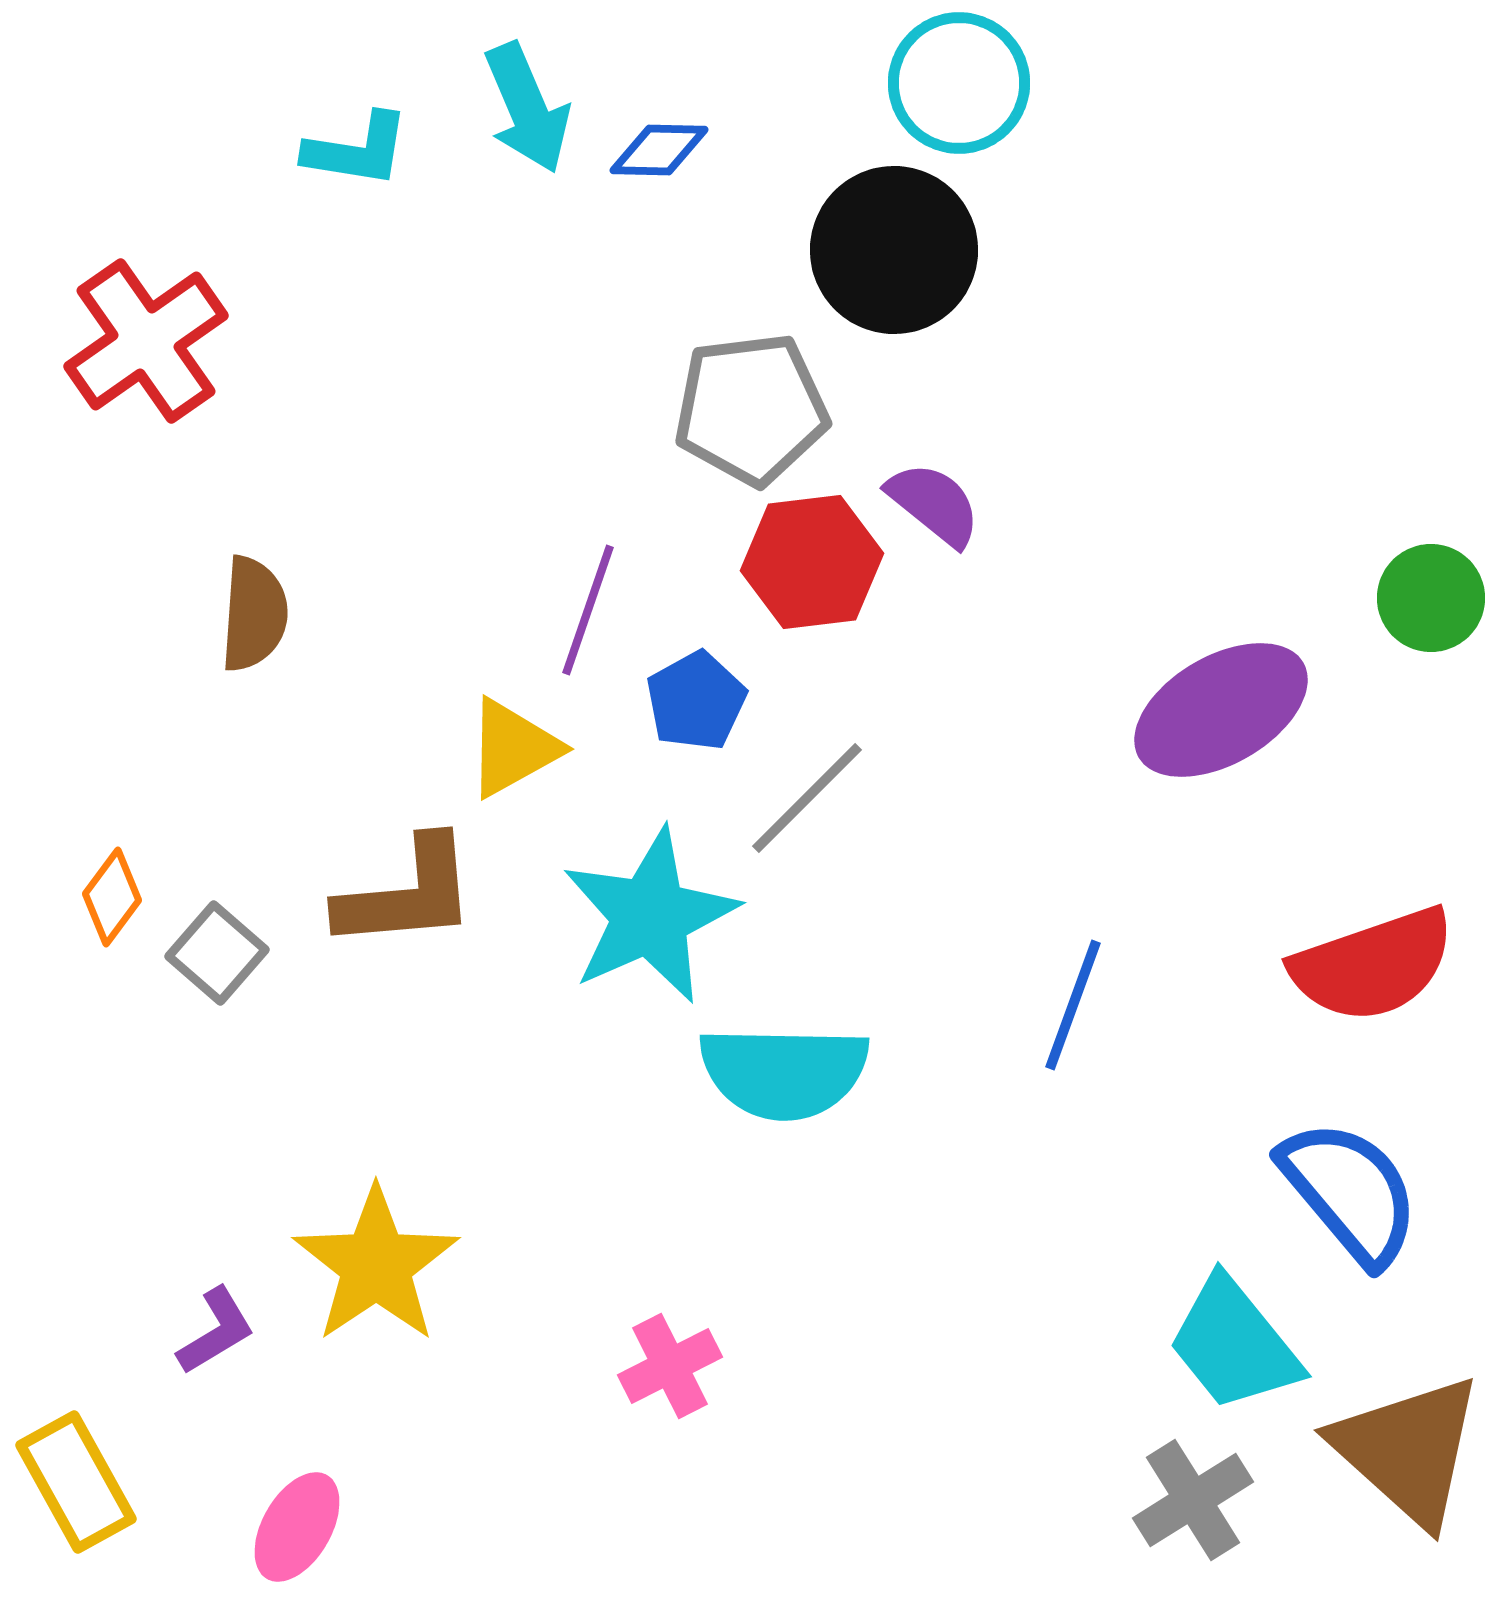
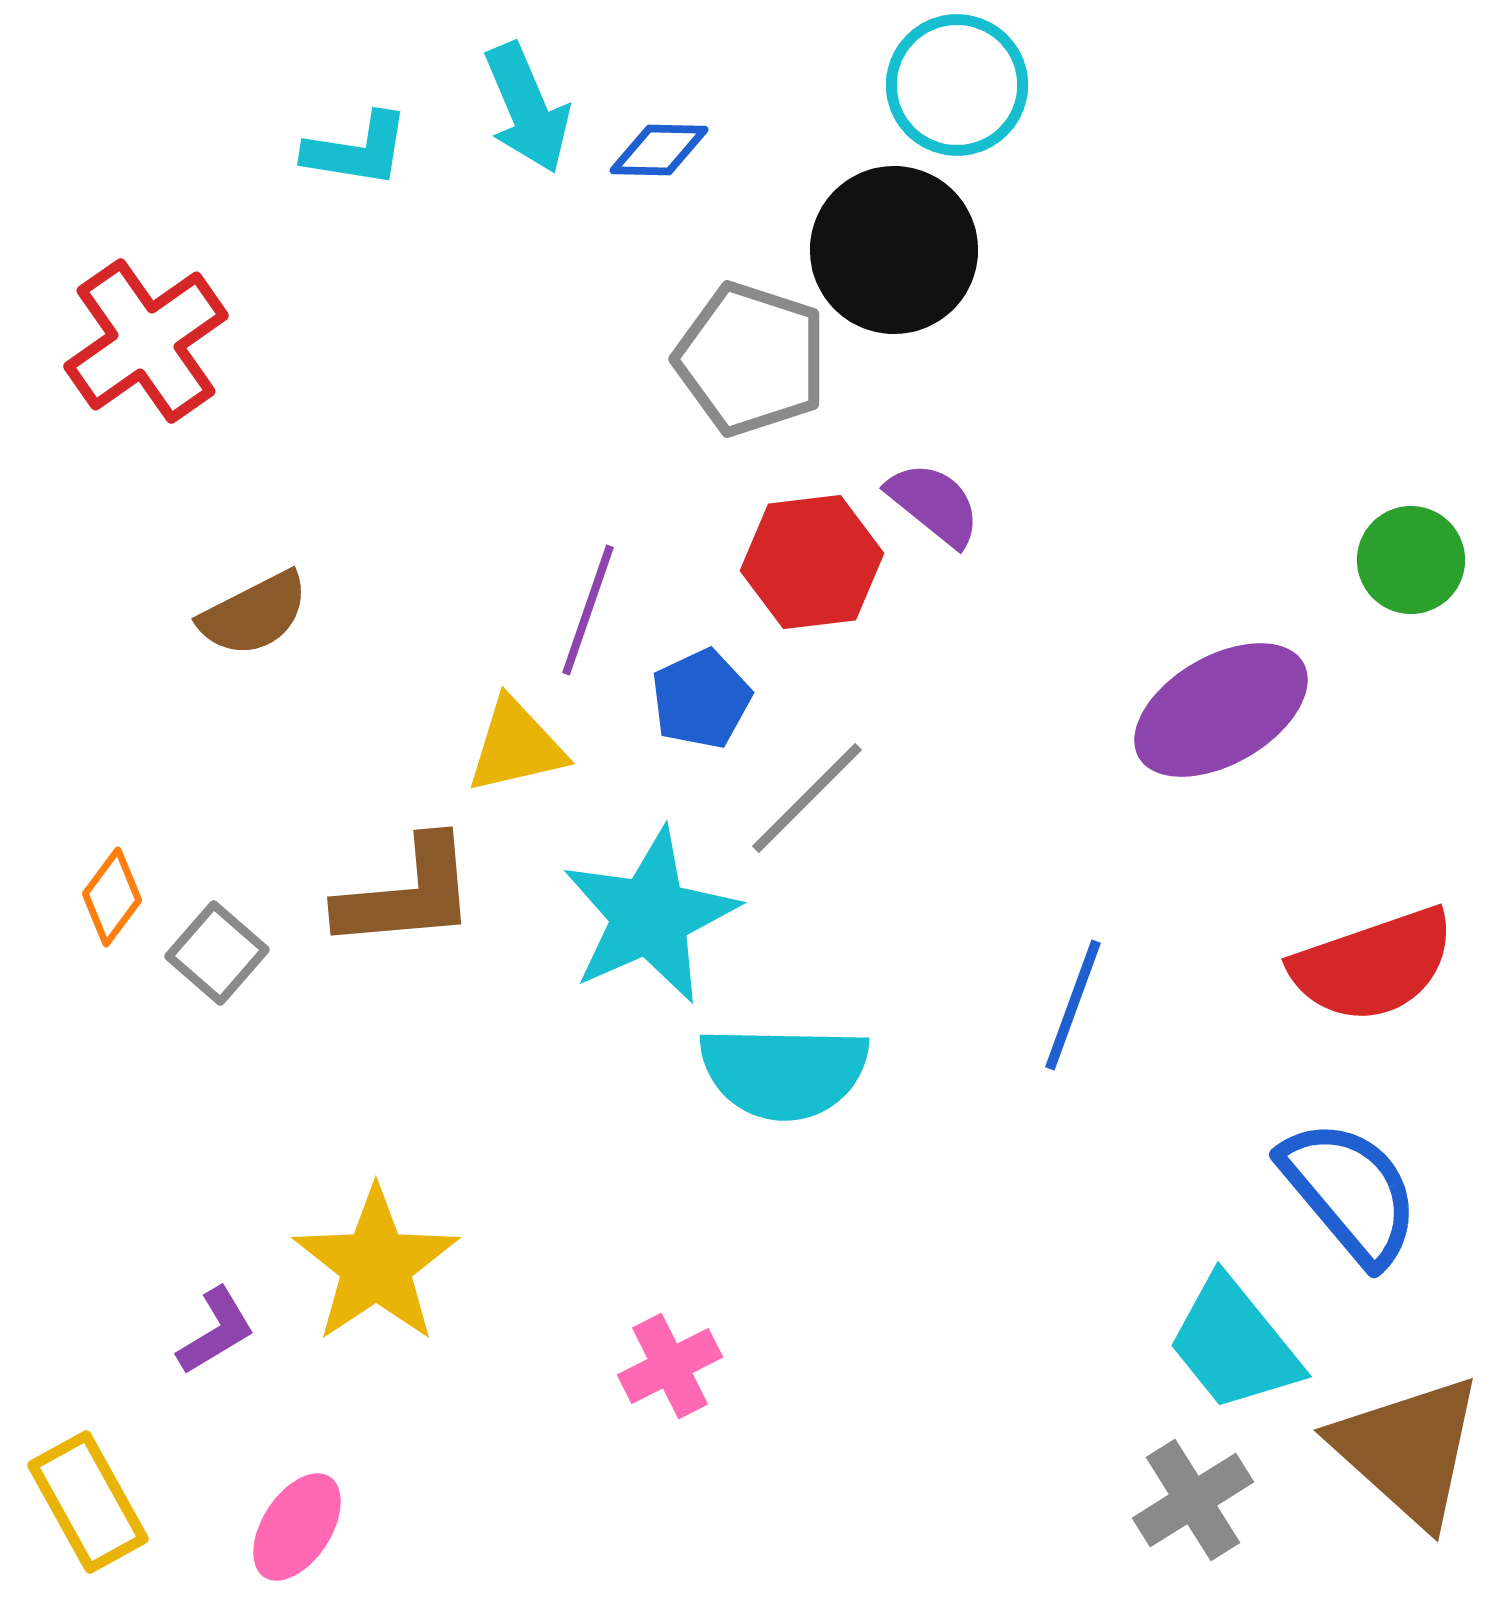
cyan circle: moved 2 px left, 2 px down
gray pentagon: moved 50 px up; rotated 25 degrees clockwise
green circle: moved 20 px left, 38 px up
brown semicircle: rotated 59 degrees clockwise
blue pentagon: moved 5 px right, 2 px up; rotated 4 degrees clockwise
yellow triangle: moved 3 px right, 2 px up; rotated 16 degrees clockwise
yellow rectangle: moved 12 px right, 20 px down
pink ellipse: rotated 3 degrees clockwise
